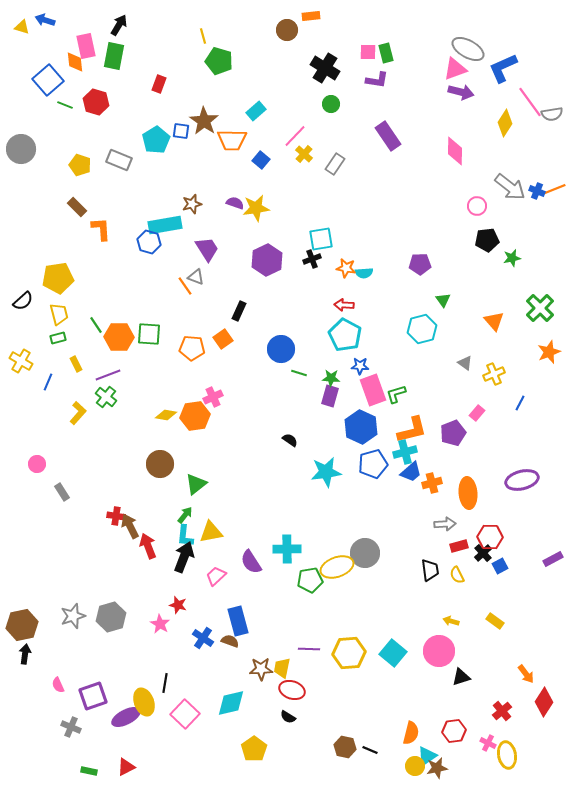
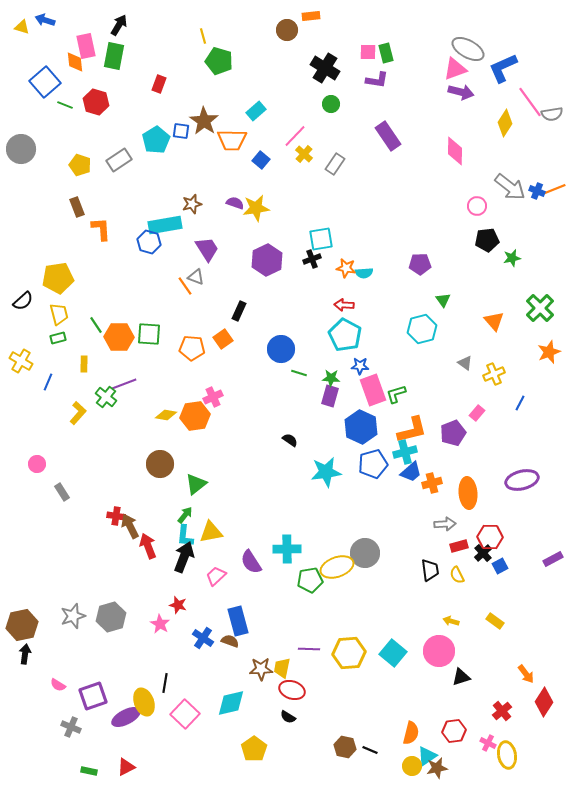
blue square at (48, 80): moved 3 px left, 2 px down
gray rectangle at (119, 160): rotated 55 degrees counterclockwise
brown rectangle at (77, 207): rotated 24 degrees clockwise
yellow rectangle at (76, 364): moved 8 px right; rotated 28 degrees clockwise
purple line at (108, 375): moved 16 px right, 9 px down
pink semicircle at (58, 685): rotated 35 degrees counterclockwise
yellow circle at (415, 766): moved 3 px left
